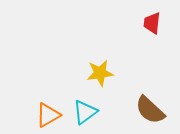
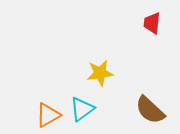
cyan triangle: moved 3 px left, 3 px up
